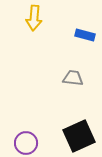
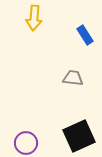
blue rectangle: rotated 42 degrees clockwise
